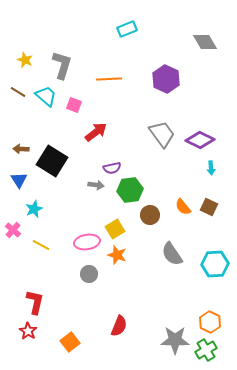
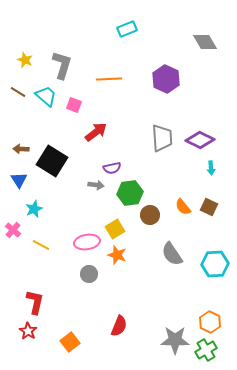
gray trapezoid: moved 4 px down; rotated 32 degrees clockwise
green hexagon: moved 3 px down
